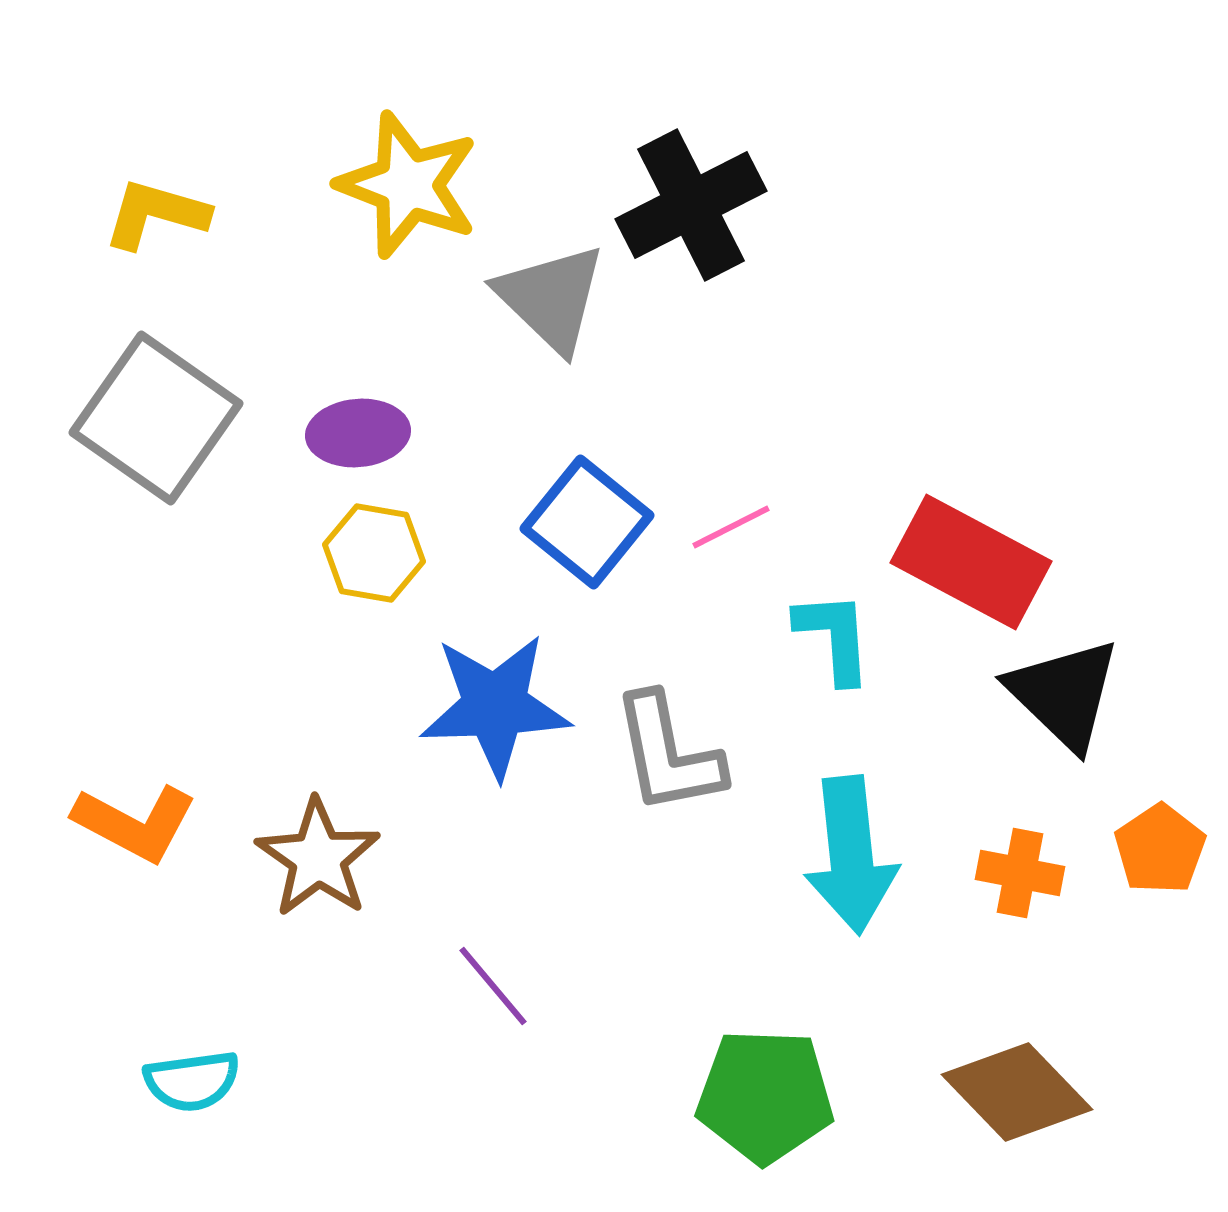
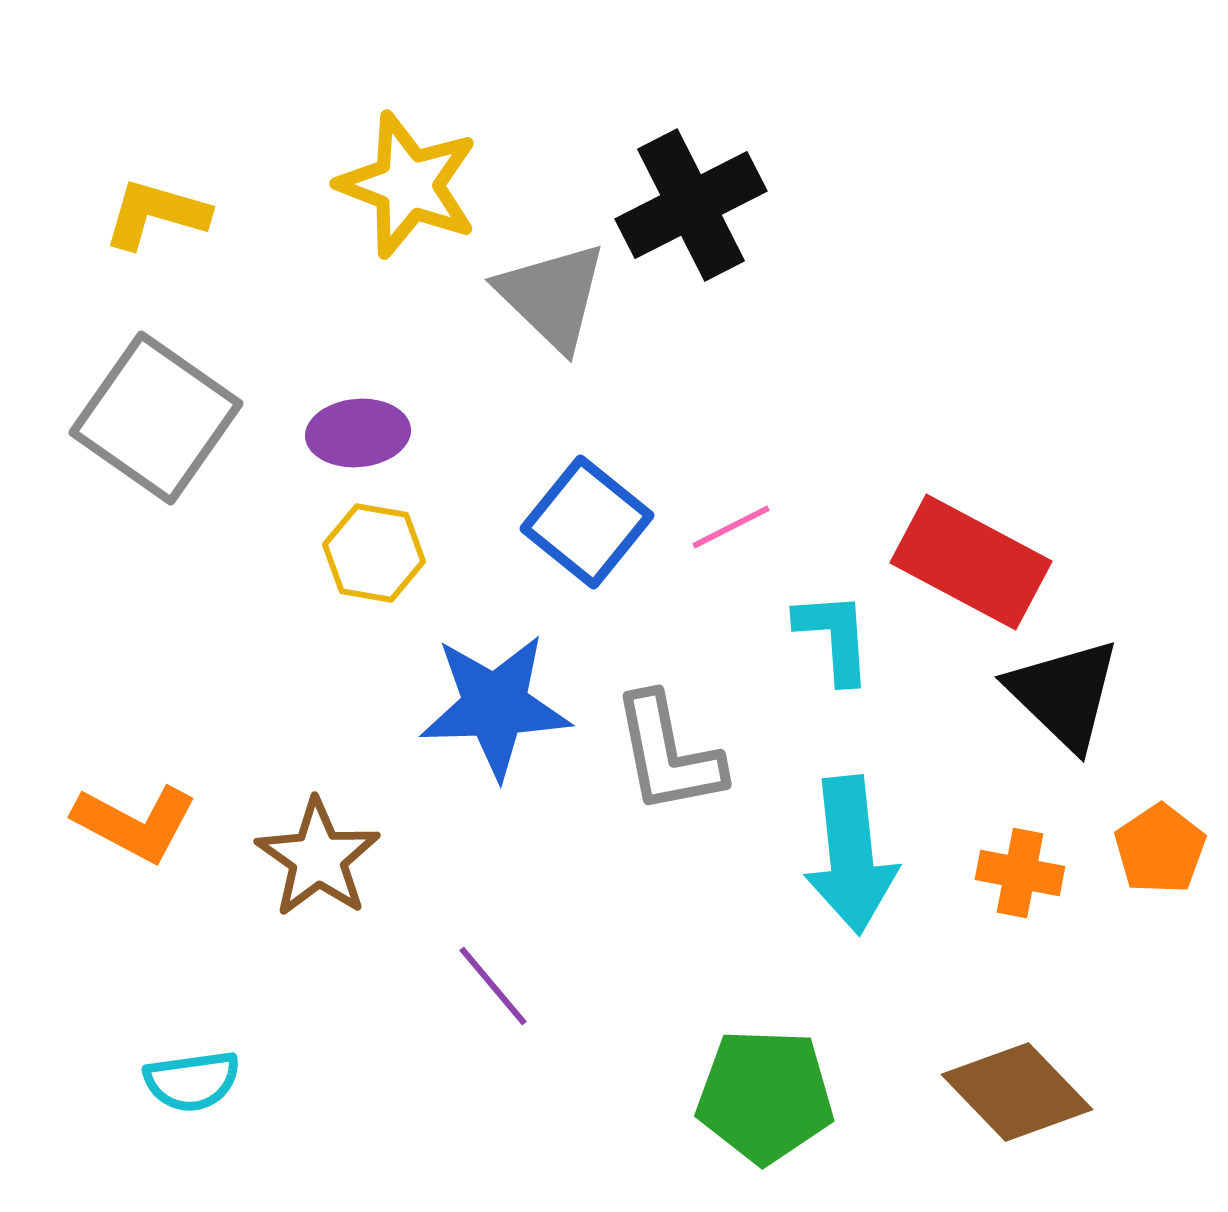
gray triangle: moved 1 px right, 2 px up
